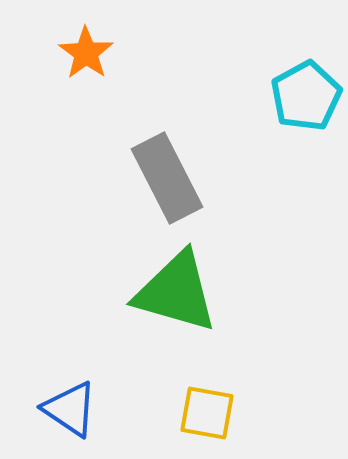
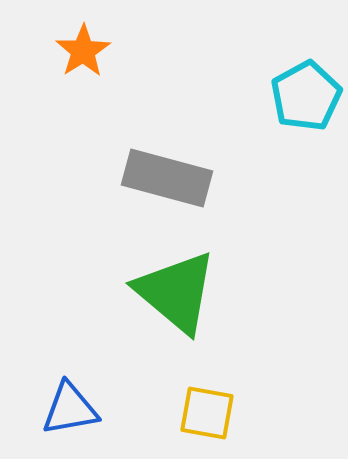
orange star: moved 3 px left, 2 px up; rotated 4 degrees clockwise
gray rectangle: rotated 48 degrees counterclockwise
green triangle: rotated 24 degrees clockwise
blue triangle: rotated 44 degrees counterclockwise
